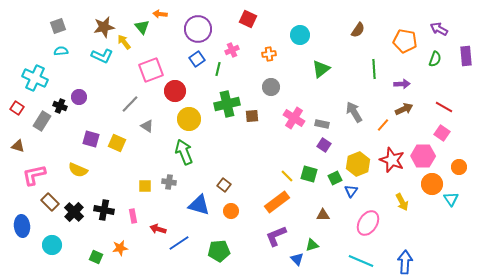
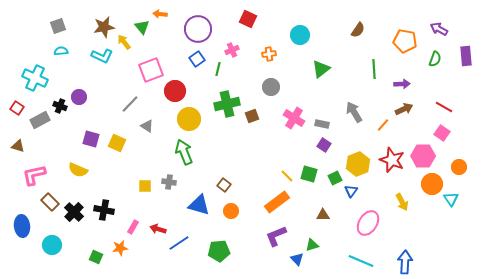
brown square at (252, 116): rotated 16 degrees counterclockwise
gray rectangle at (42, 121): moved 2 px left, 1 px up; rotated 30 degrees clockwise
pink rectangle at (133, 216): moved 11 px down; rotated 40 degrees clockwise
